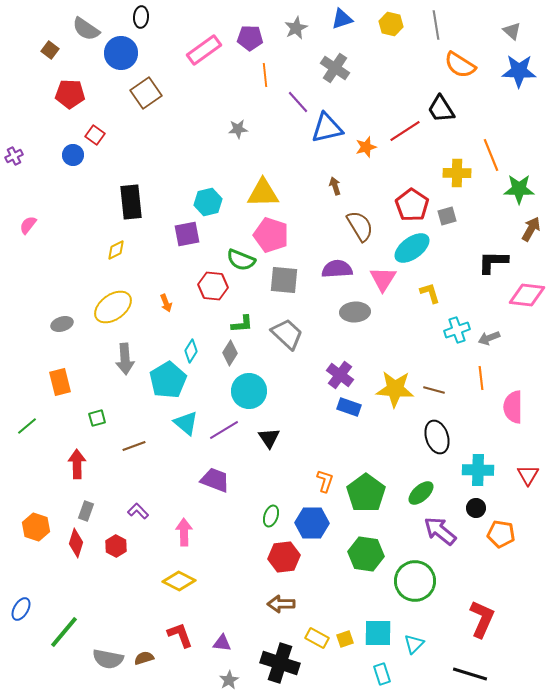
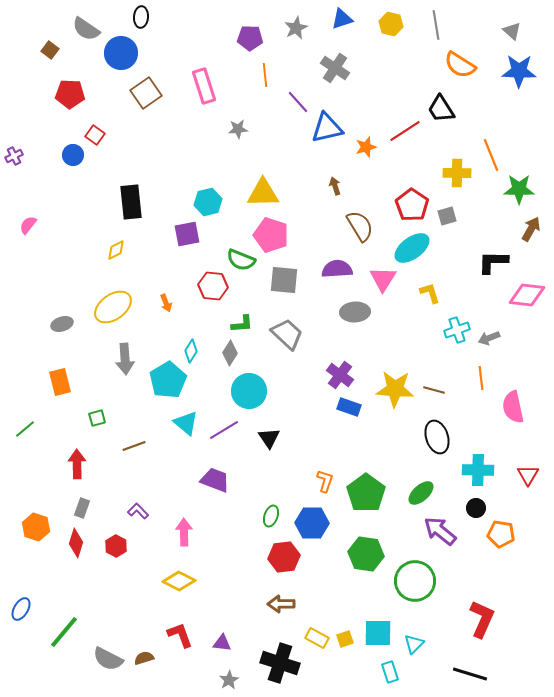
pink rectangle at (204, 50): moved 36 px down; rotated 72 degrees counterclockwise
pink semicircle at (513, 407): rotated 12 degrees counterclockwise
green line at (27, 426): moved 2 px left, 3 px down
gray rectangle at (86, 511): moved 4 px left, 3 px up
gray semicircle at (108, 659): rotated 16 degrees clockwise
cyan rectangle at (382, 674): moved 8 px right, 2 px up
